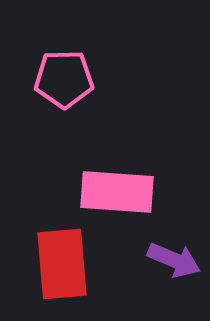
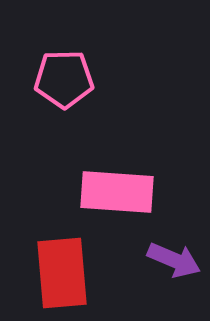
red rectangle: moved 9 px down
